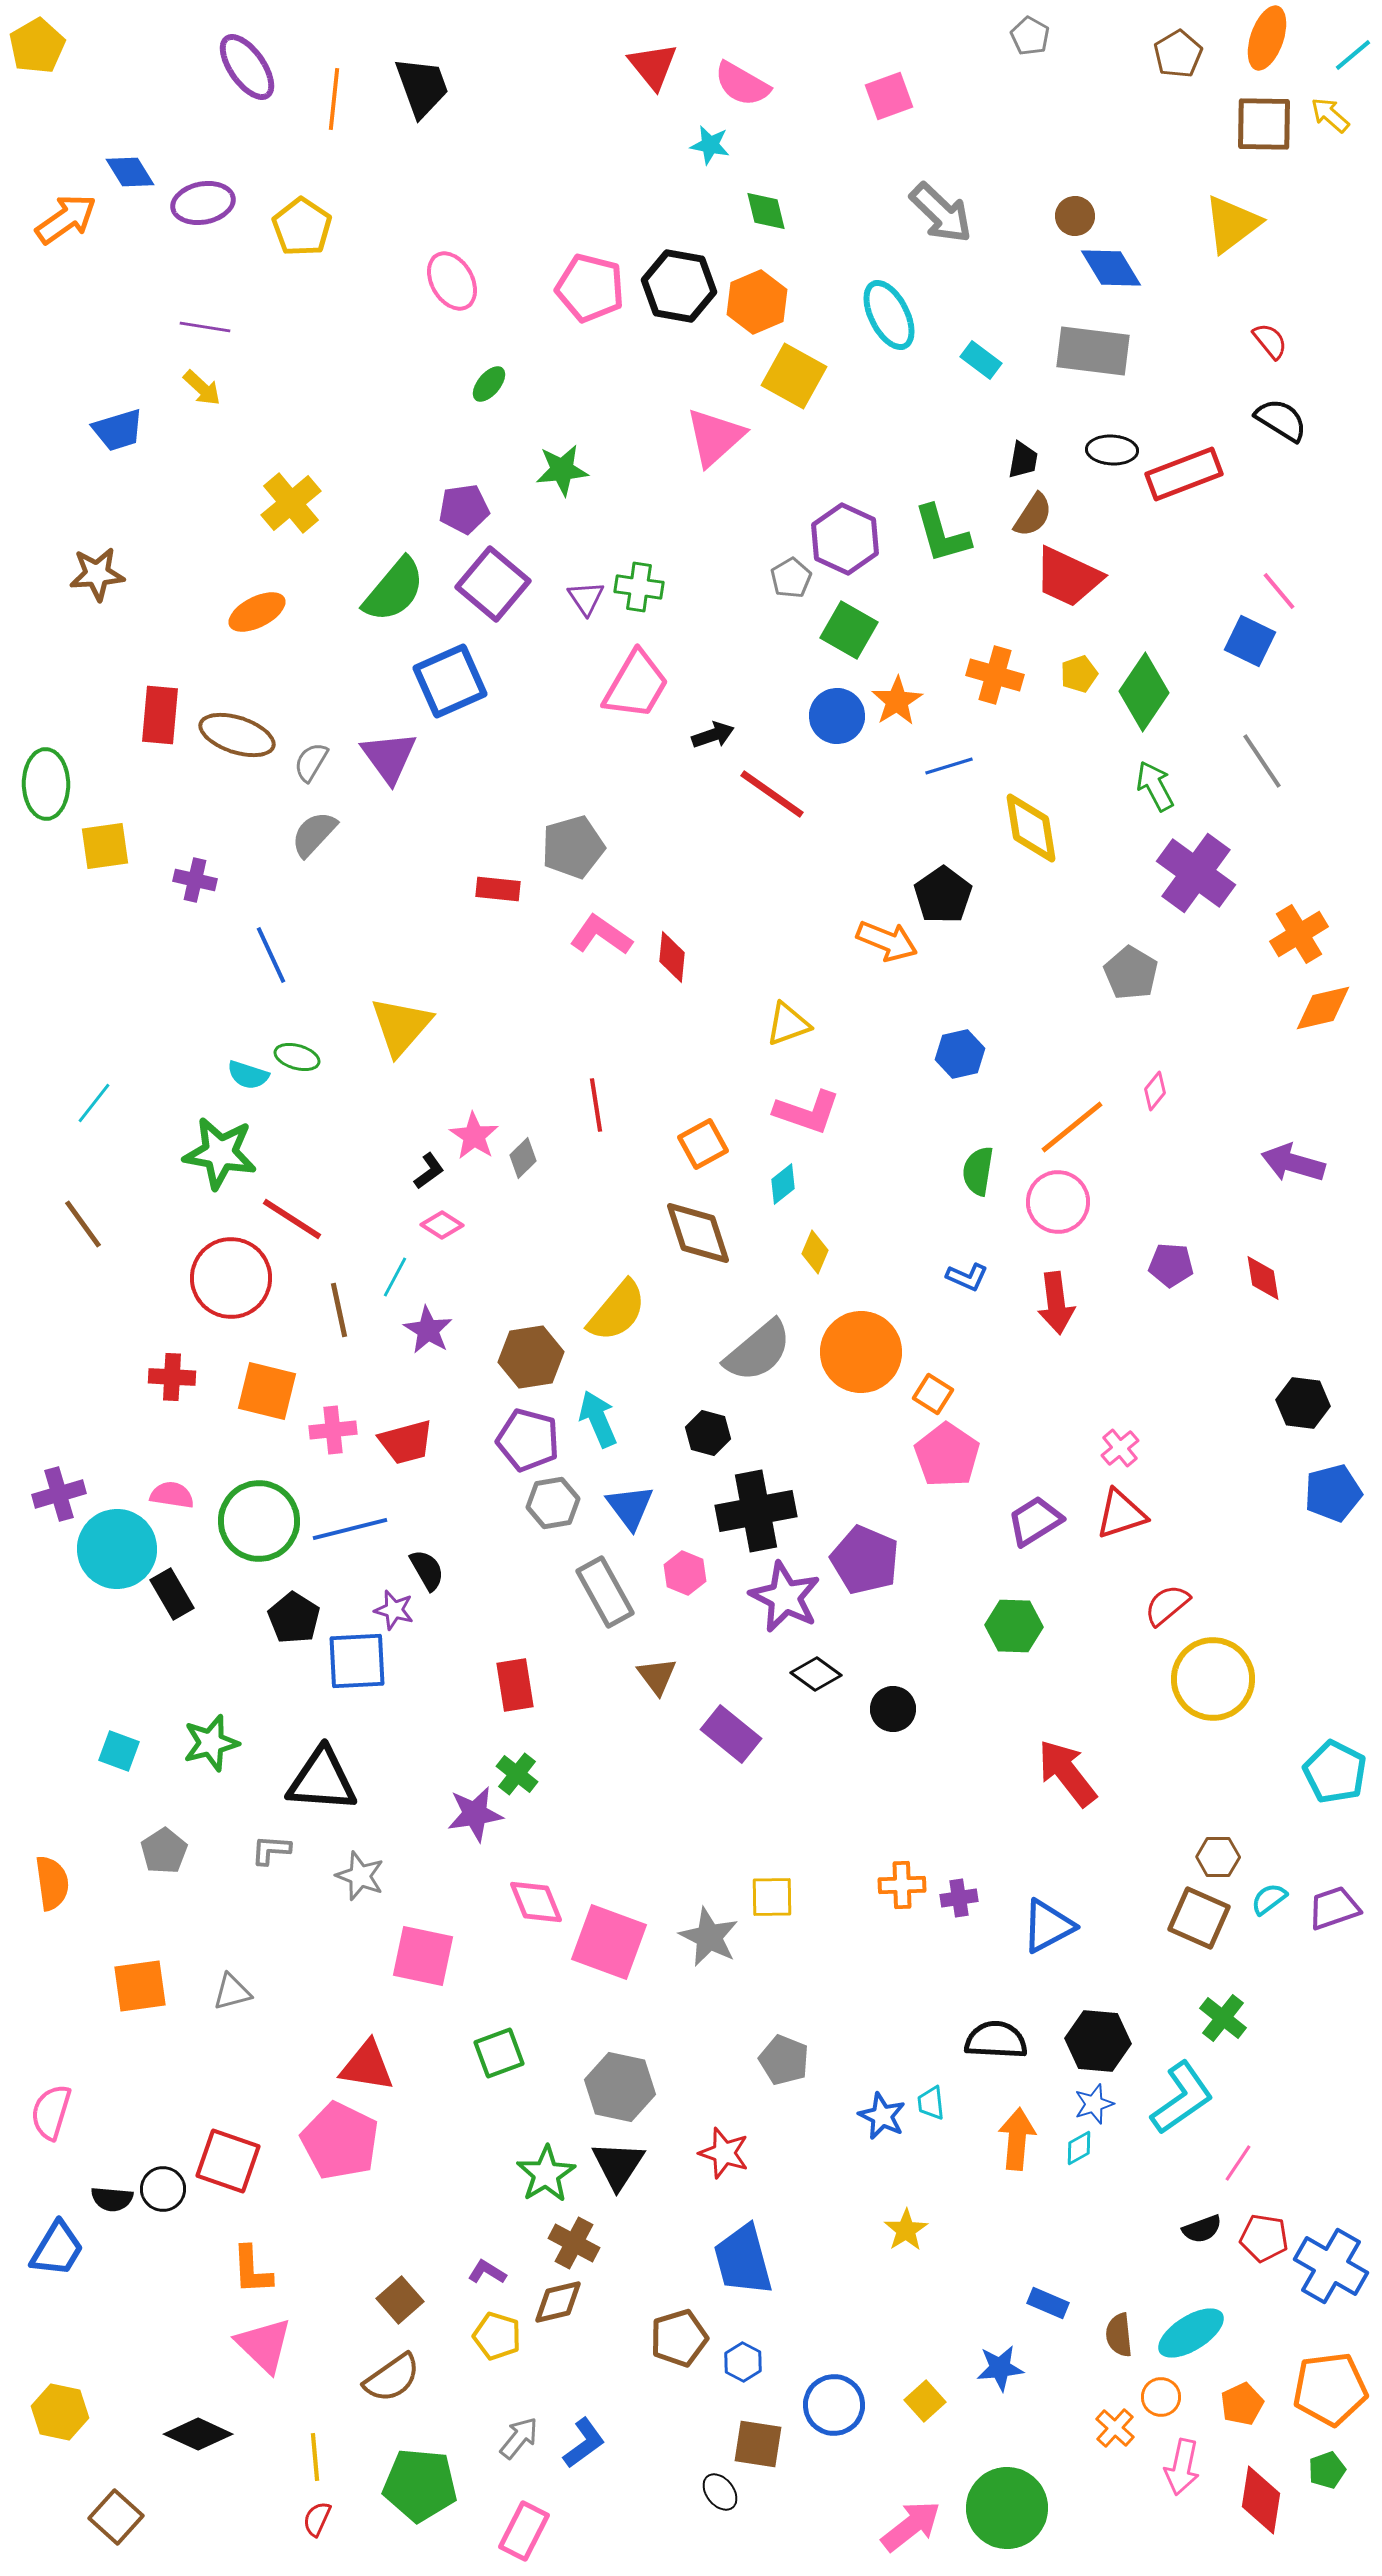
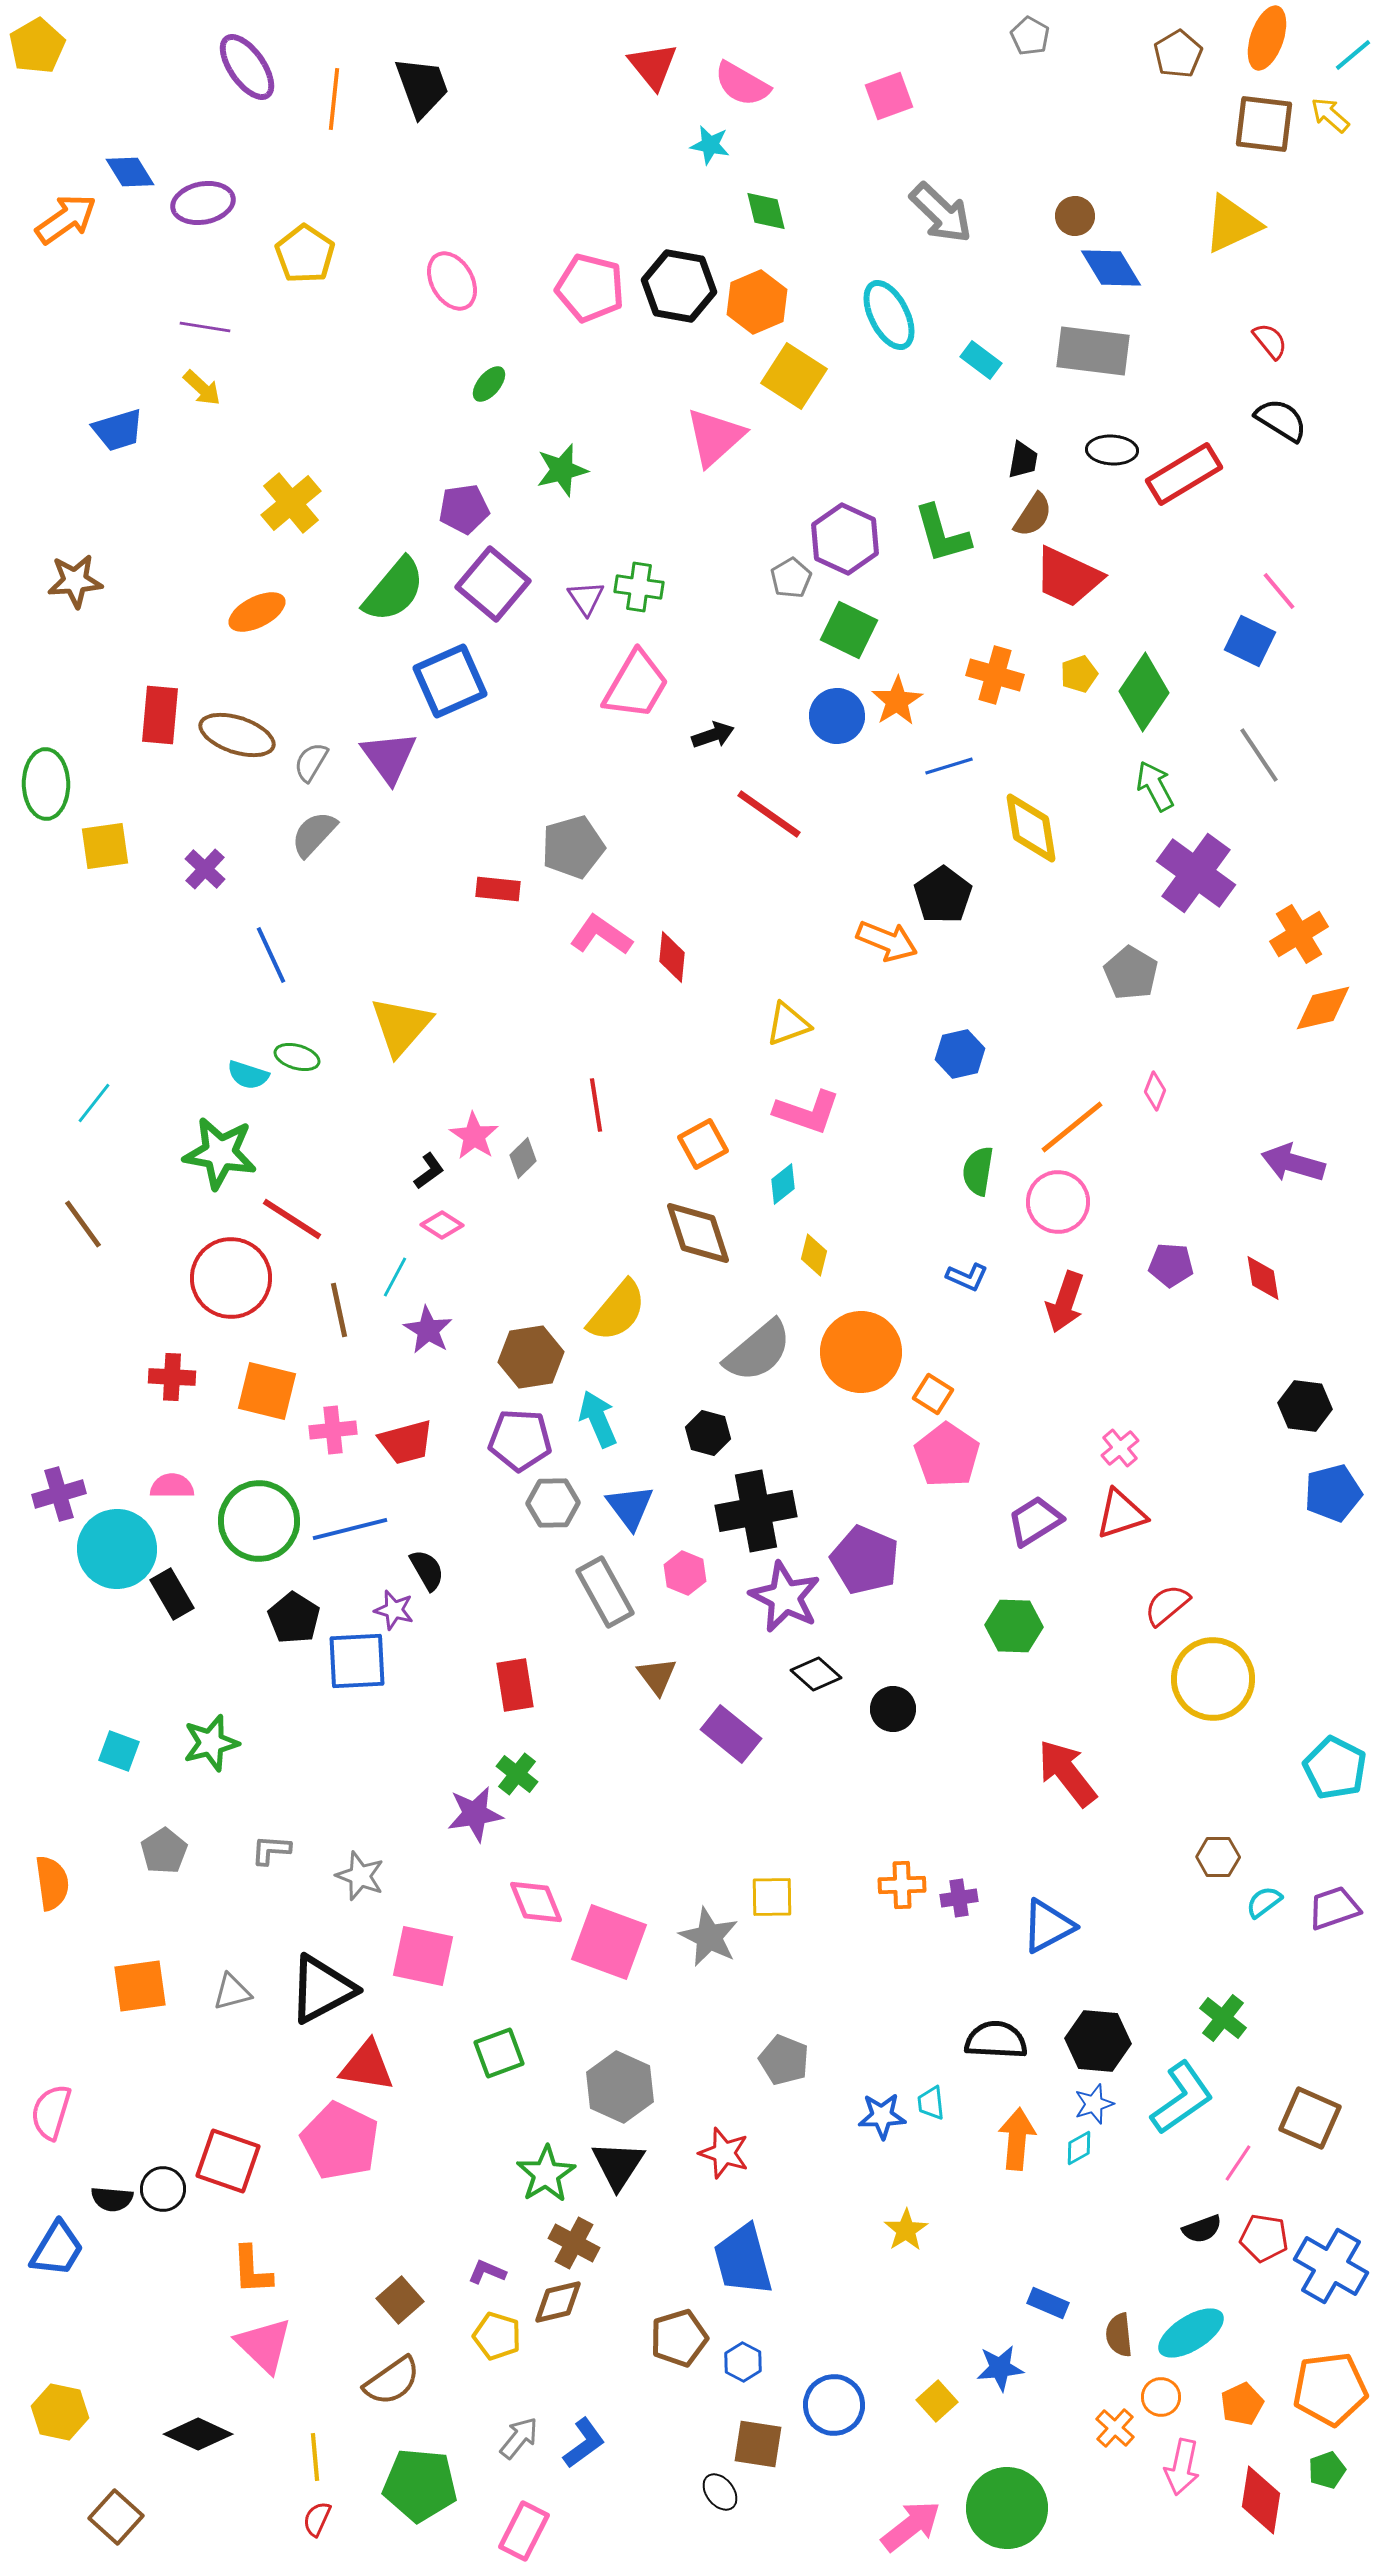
brown square at (1264, 124): rotated 6 degrees clockwise
yellow triangle at (1232, 224): rotated 12 degrees clockwise
yellow pentagon at (302, 227): moved 3 px right, 27 px down
yellow square at (794, 376): rotated 4 degrees clockwise
green star at (562, 470): rotated 8 degrees counterclockwise
red rectangle at (1184, 474): rotated 10 degrees counterclockwise
brown star at (97, 574): moved 22 px left, 7 px down
green square at (849, 630): rotated 4 degrees counterclockwise
gray line at (1262, 761): moved 3 px left, 6 px up
red line at (772, 794): moved 3 px left, 20 px down
purple cross at (195, 880): moved 10 px right, 11 px up; rotated 30 degrees clockwise
pink diamond at (1155, 1091): rotated 18 degrees counterclockwise
yellow diamond at (815, 1252): moved 1 px left, 3 px down; rotated 9 degrees counterclockwise
red arrow at (1056, 1303): moved 9 px right, 1 px up; rotated 26 degrees clockwise
black hexagon at (1303, 1403): moved 2 px right, 3 px down
purple pentagon at (528, 1440): moved 8 px left; rotated 12 degrees counterclockwise
pink semicircle at (172, 1495): moved 9 px up; rotated 9 degrees counterclockwise
gray hexagon at (553, 1503): rotated 9 degrees clockwise
black diamond at (816, 1674): rotated 6 degrees clockwise
cyan pentagon at (1335, 1772): moved 4 px up
black triangle at (322, 1780): moved 209 px down; rotated 32 degrees counterclockwise
cyan semicircle at (1269, 1899): moved 5 px left, 3 px down
brown square at (1199, 1918): moved 111 px right, 200 px down
gray hexagon at (620, 2087): rotated 12 degrees clockwise
blue star at (882, 2116): rotated 27 degrees counterclockwise
purple L-shape at (487, 2272): rotated 9 degrees counterclockwise
brown semicircle at (392, 2378): moved 3 px down
yellow square at (925, 2401): moved 12 px right
